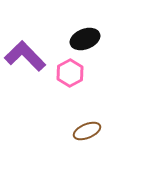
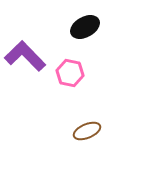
black ellipse: moved 12 px up; rotated 8 degrees counterclockwise
pink hexagon: rotated 20 degrees counterclockwise
